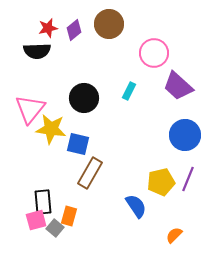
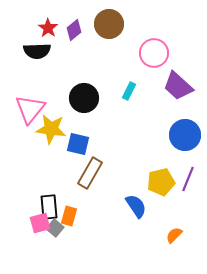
red star: rotated 24 degrees counterclockwise
black rectangle: moved 6 px right, 5 px down
pink square: moved 4 px right, 3 px down
